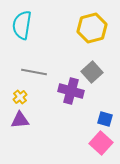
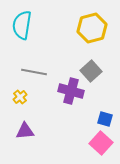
gray square: moved 1 px left, 1 px up
purple triangle: moved 5 px right, 11 px down
